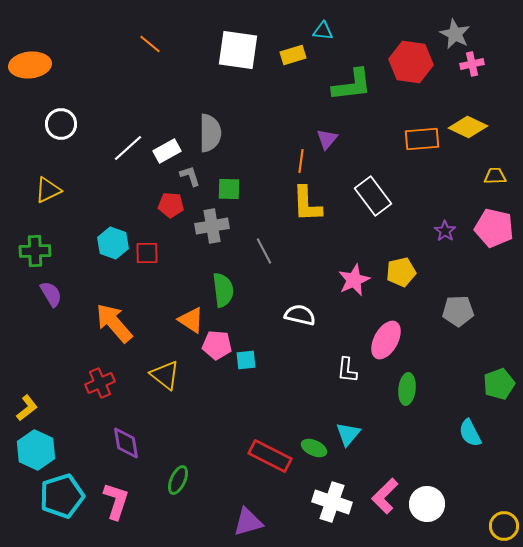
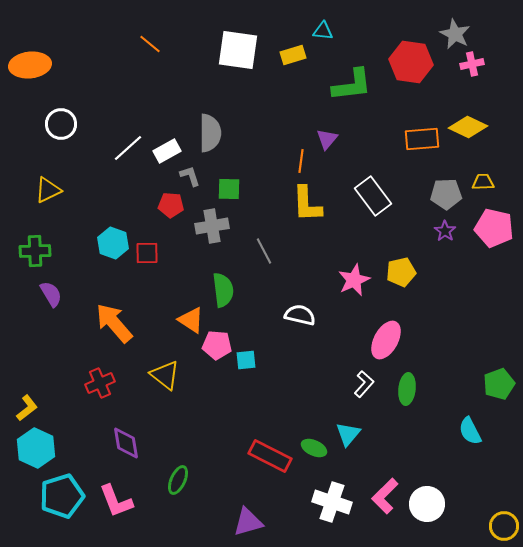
yellow trapezoid at (495, 176): moved 12 px left, 6 px down
gray pentagon at (458, 311): moved 12 px left, 117 px up
white L-shape at (347, 370): moved 17 px right, 14 px down; rotated 144 degrees counterclockwise
cyan semicircle at (470, 433): moved 2 px up
cyan hexagon at (36, 450): moved 2 px up
pink L-shape at (116, 501): rotated 141 degrees clockwise
